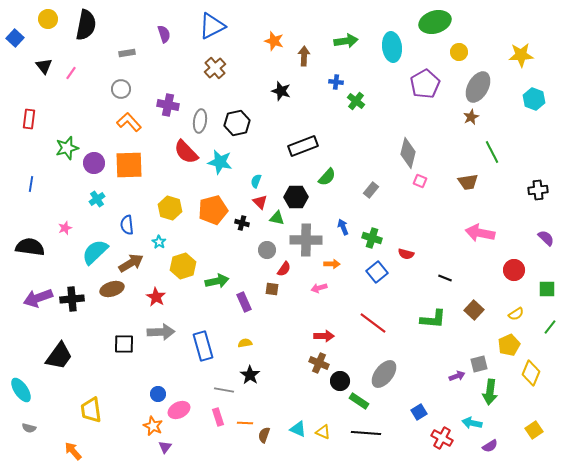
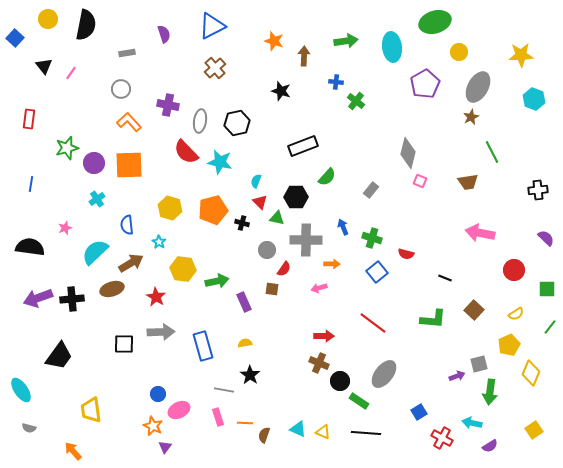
yellow hexagon at (183, 266): moved 3 px down; rotated 25 degrees clockwise
